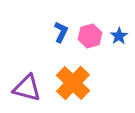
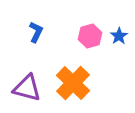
blue L-shape: moved 25 px left
